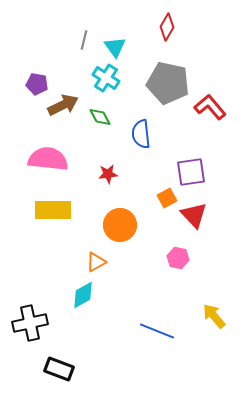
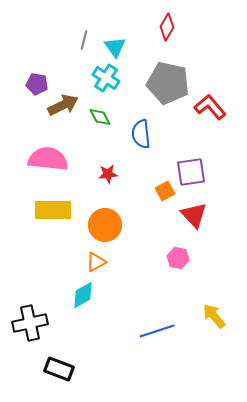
orange square: moved 2 px left, 7 px up
orange circle: moved 15 px left
blue line: rotated 40 degrees counterclockwise
